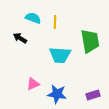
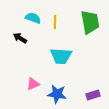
green trapezoid: moved 19 px up
cyan trapezoid: moved 1 px right, 1 px down
